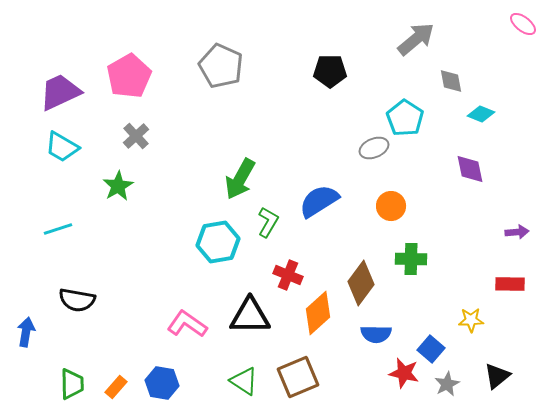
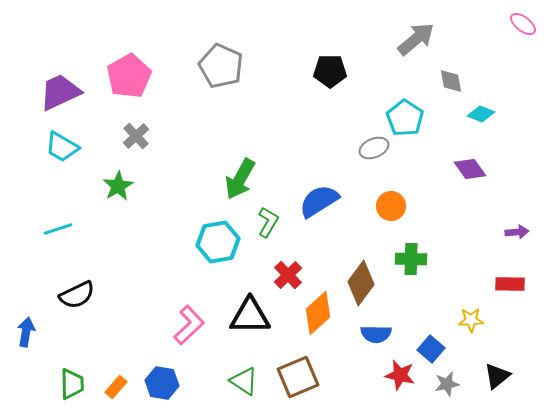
purple diamond at (470, 169): rotated 24 degrees counterclockwise
red cross at (288, 275): rotated 24 degrees clockwise
black semicircle at (77, 300): moved 5 px up; rotated 36 degrees counterclockwise
pink L-shape at (187, 324): moved 2 px right, 1 px down; rotated 102 degrees clockwise
red star at (404, 373): moved 4 px left, 2 px down
gray star at (447, 384): rotated 15 degrees clockwise
